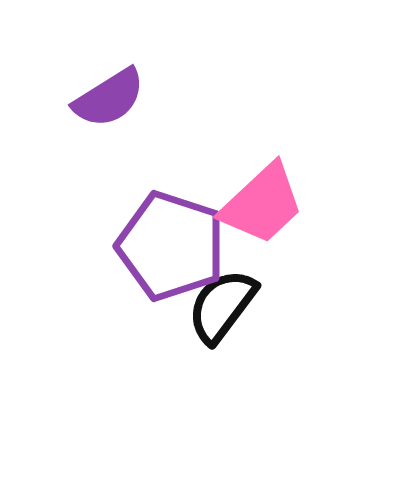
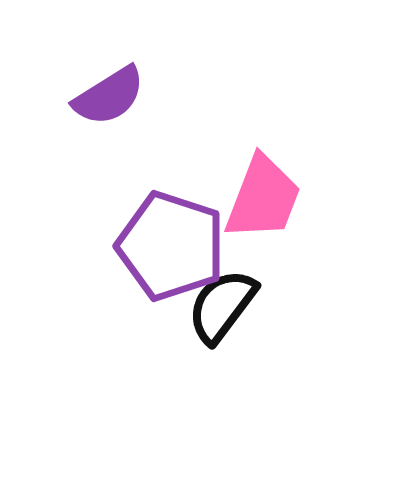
purple semicircle: moved 2 px up
pink trapezoid: moved 1 px right, 6 px up; rotated 26 degrees counterclockwise
